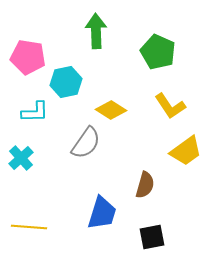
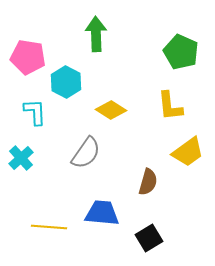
green arrow: moved 3 px down
green pentagon: moved 23 px right
cyan hexagon: rotated 20 degrees counterclockwise
yellow L-shape: rotated 28 degrees clockwise
cyan L-shape: rotated 92 degrees counterclockwise
gray semicircle: moved 10 px down
yellow trapezoid: moved 2 px right, 1 px down
brown semicircle: moved 3 px right, 3 px up
blue trapezoid: rotated 102 degrees counterclockwise
yellow line: moved 20 px right
black square: moved 3 px left, 1 px down; rotated 20 degrees counterclockwise
